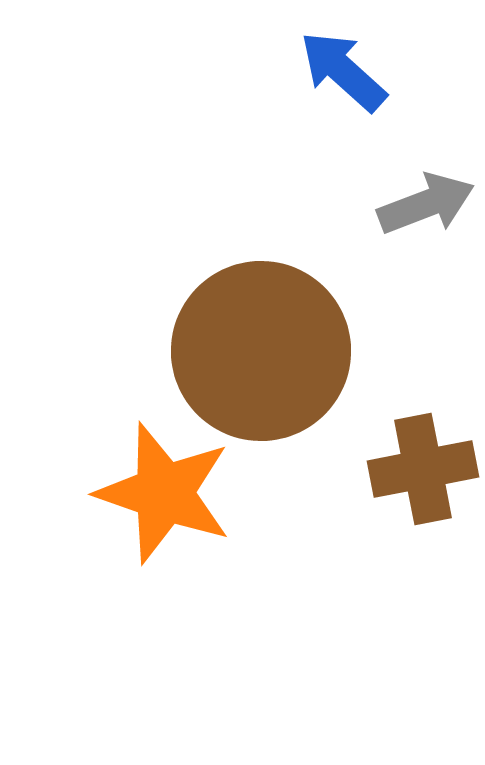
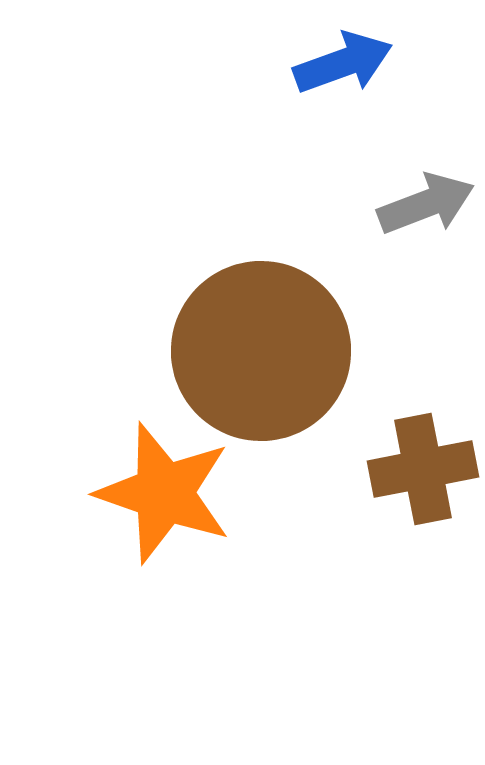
blue arrow: moved 8 px up; rotated 118 degrees clockwise
